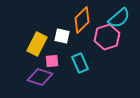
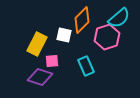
white square: moved 2 px right, 1 px up
cyan rectangle: moved 6 px right, 3 px down
